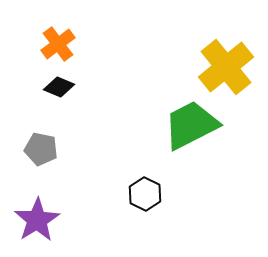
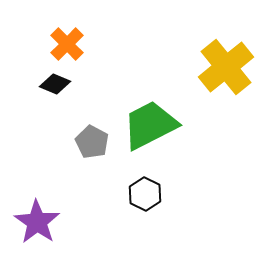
orange cross: moved 9 px right; rotated 8 degrees counterclockwise
black diamond: moved 4 px left, 3 px up
green trapezoid: moved 41 px left
gray pentagon: moved 51 px right, 7 px up; rotated 16 degrees clockwise
purple star: moved 2 px down; rotated 6 degrees counterclockwise
